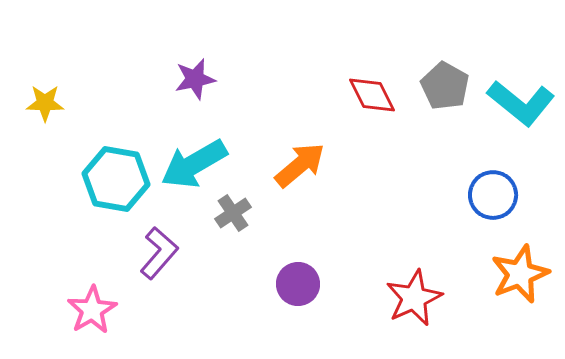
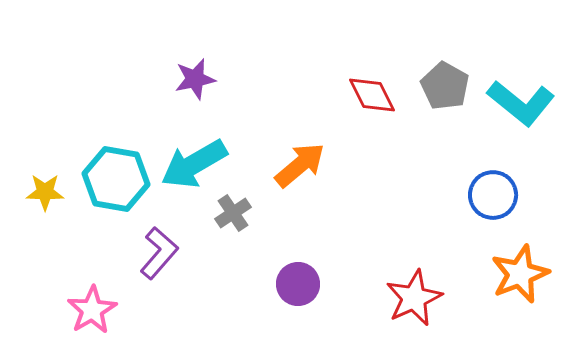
yellow star: moved 89 px down
